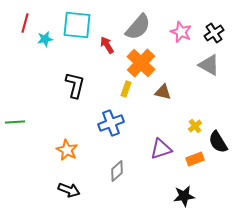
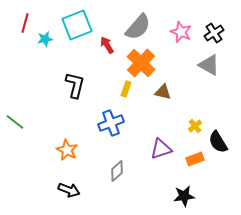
cyan square: rotated 28 degrees counterclockwise
green line: rotated 42 degrees clockwise
